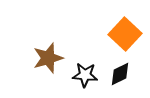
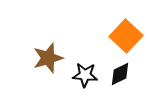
orange square: moved 1 px right, 2 px down
